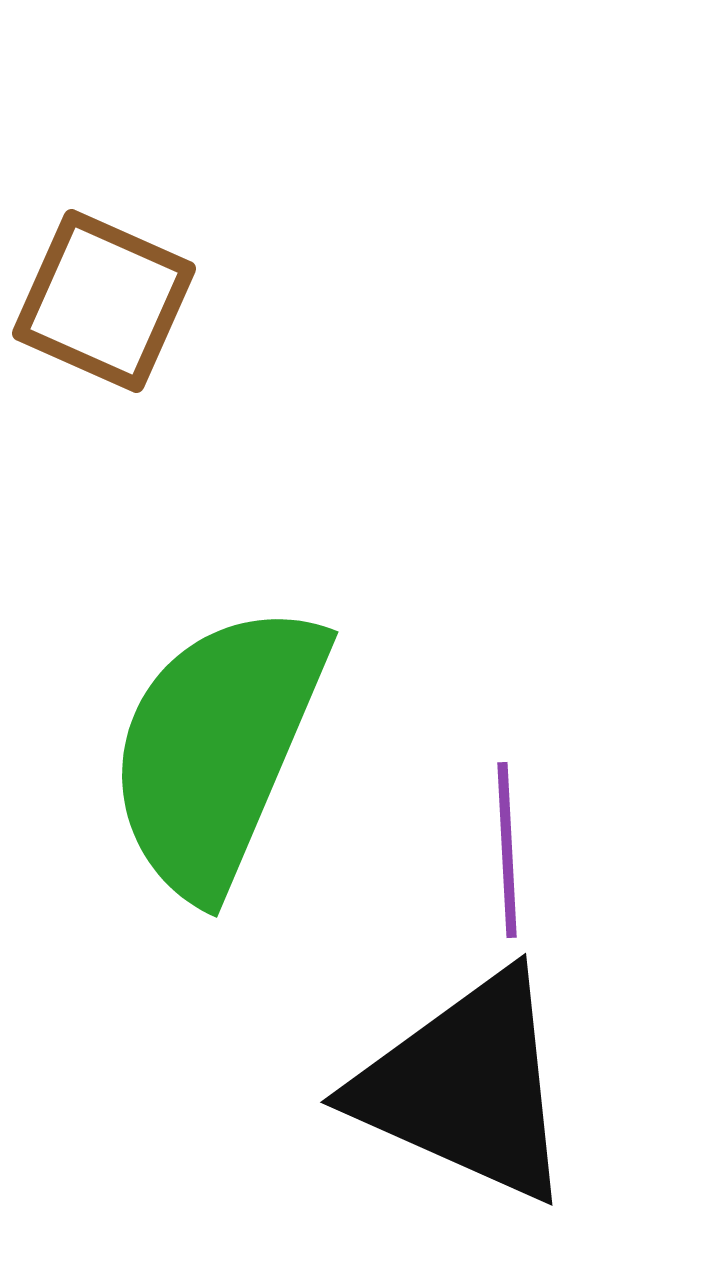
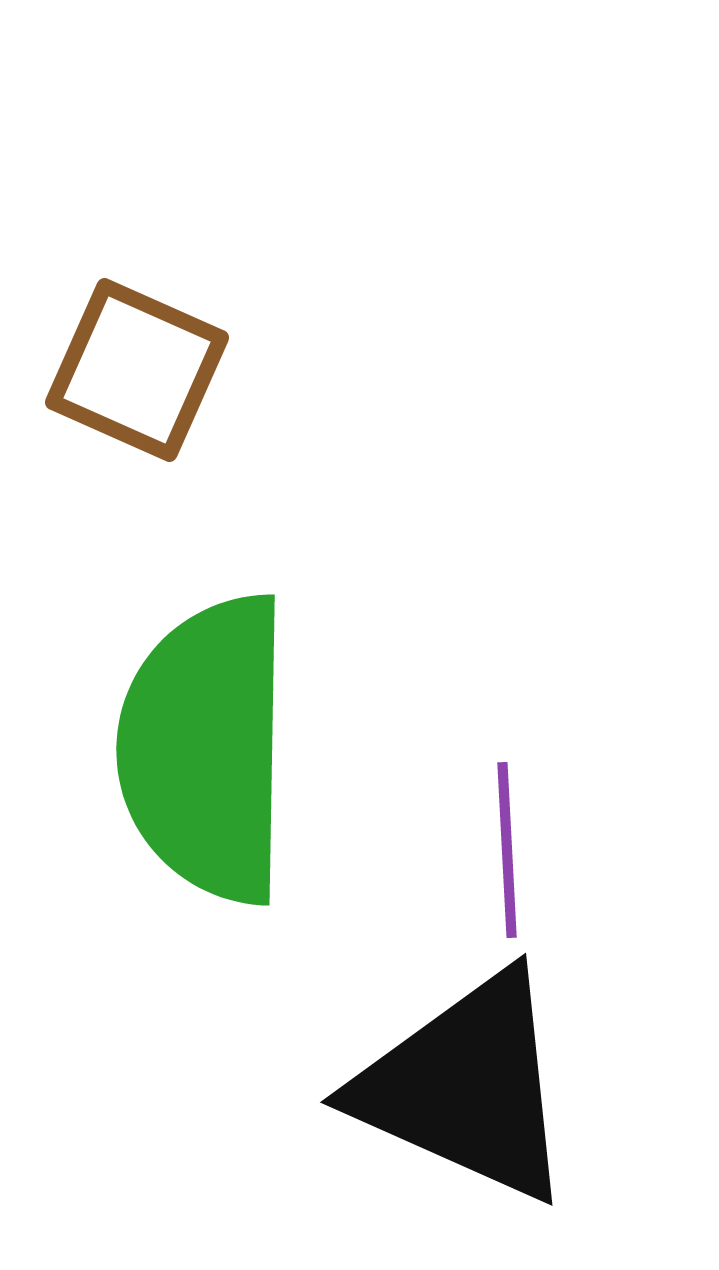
brown square: moved 33 px right, 69 px down
green semicircle: moved 11 px left; rotated 22 degrees counterclockwise
